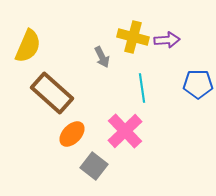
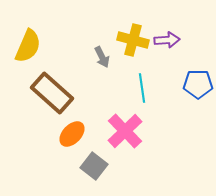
yellow cross: moved 3 px down
